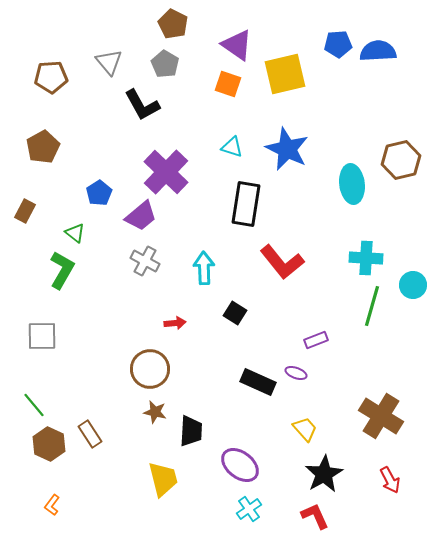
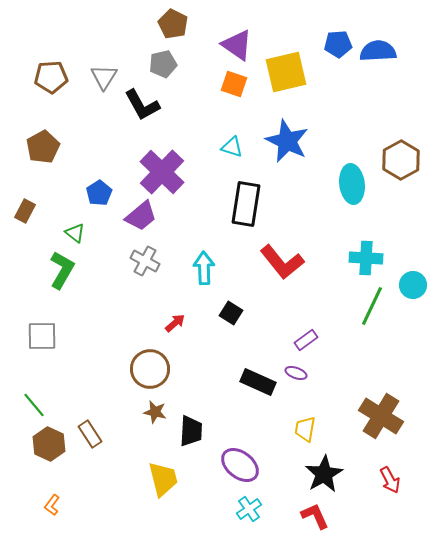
gray triangle at (109, 62): moved 5 px left, 15 px down; rotated 12 degrees clockwise
gray pentagon at (165, 64): moved 2 px left; rotated 28 degrees clockwise
yellow square at (285, 74): moved 1 px right, 2 px up
orange square at (228, 84): moved 6 px right
blue star at (287, 149): moved 8 px up
brown hexagon at (401, 160): rotated 15 degrees counterclockwise
purple cross at (166, 172): moved 4 px left
green line at (372, 306): rotated 9 degrees clockwise
black square at (235, 313): moved 4 px left
red arrow at (175, 323): rotated 35 degrees counterclockwise
purple rectangle at (316, 340): moved 10 px left; rotated 15 degrees counterclockwise
yellow trapezoid at (305, 429): rotated 128 degrees counterclockwise
